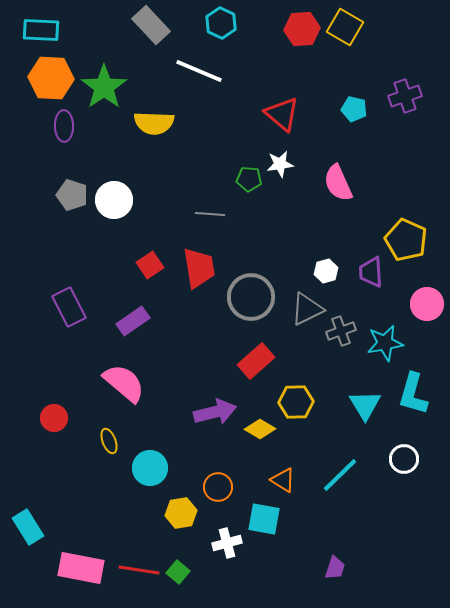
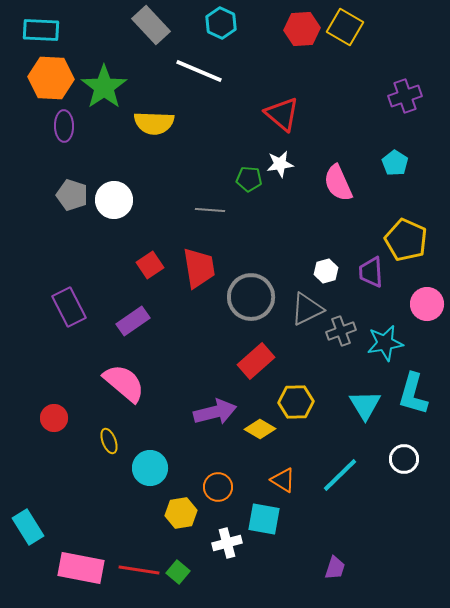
cyan pentagon at (354, 109): moved 41 px right, 54 px down; rotated 20 degrees clockwise
gray line at (210, 214): moved 4 px up
